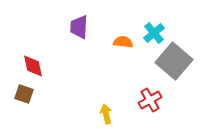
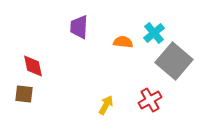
brown square: rotated 12 degrees counterclockwise
yellow arrow: moved 9 px up; rotated 42 degrees clockwise
